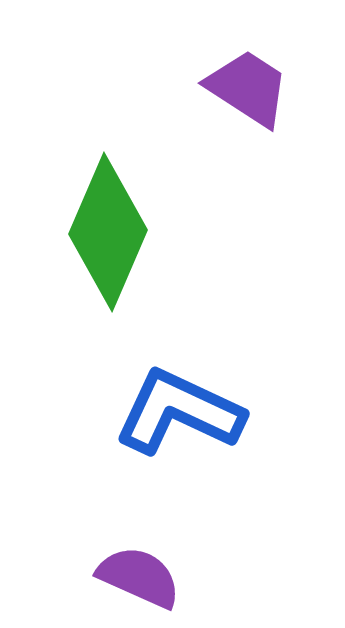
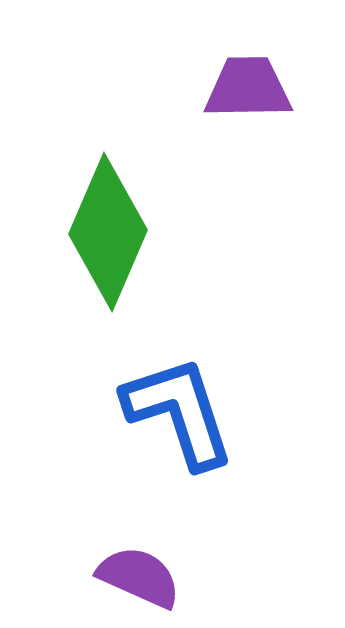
purple trapezoid: rotated 34 degrees counterclockwise
blue L-shape: rotated 47 degrees clockwise
